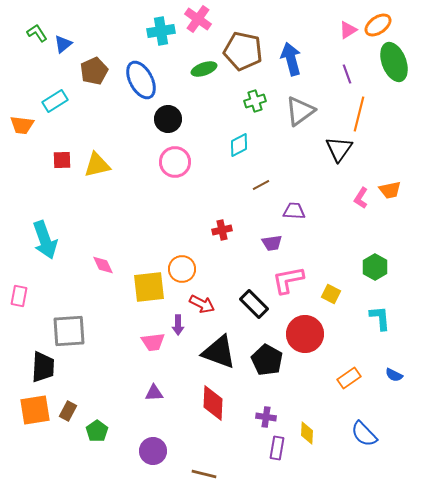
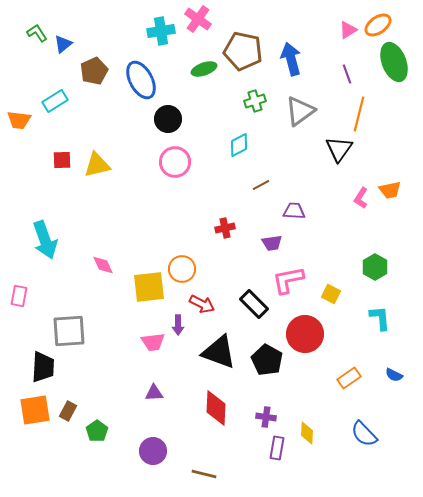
orange trapezoid at (22, 125): moved 3 px left, 5 px up
red cross at (222, 230): moved 3 px right, 2 px up
red diamond at (213, 403): moved 3 px right, 5 px down
